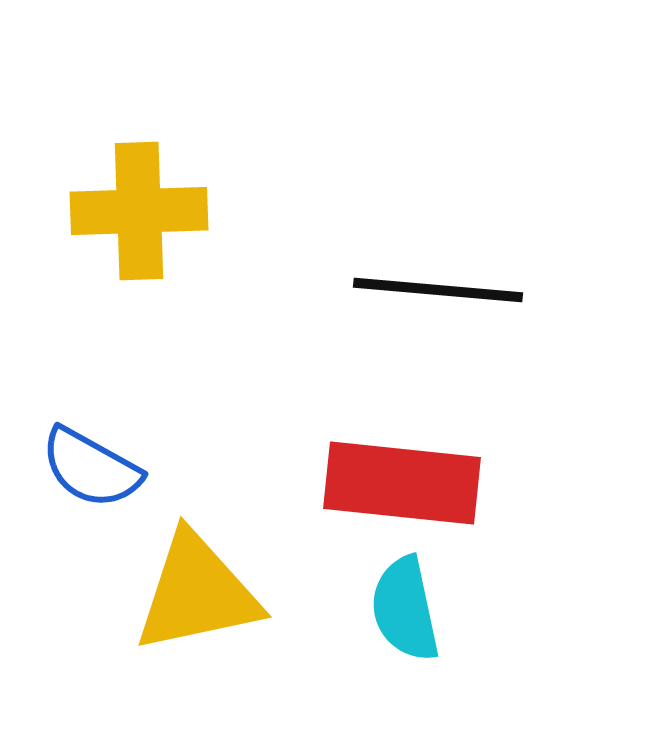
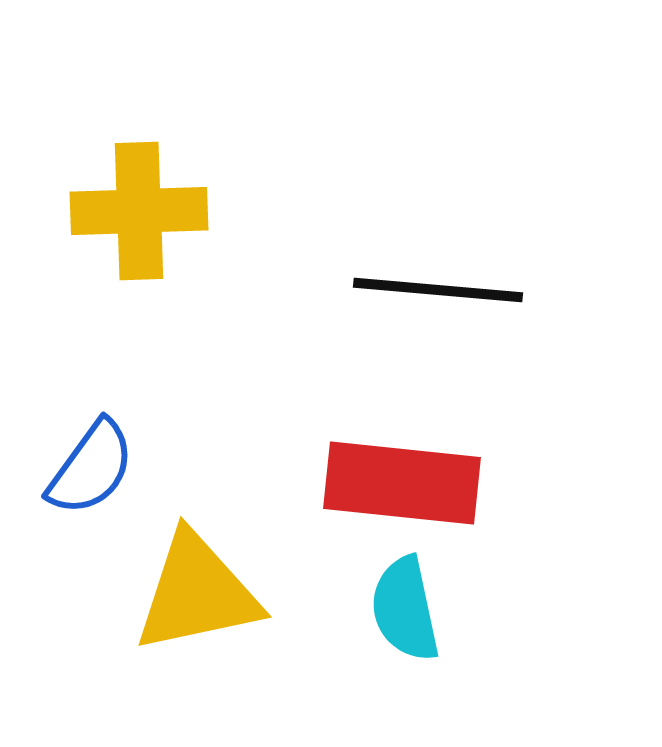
blue semicircle: rotated 83 degrees counterclockwise
